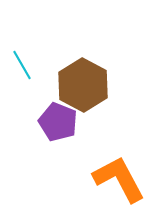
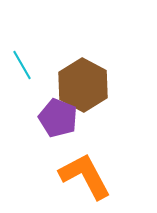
purple pentagon: moved 4 px up
orange L-shape: moved 34 px left, 3 px up
